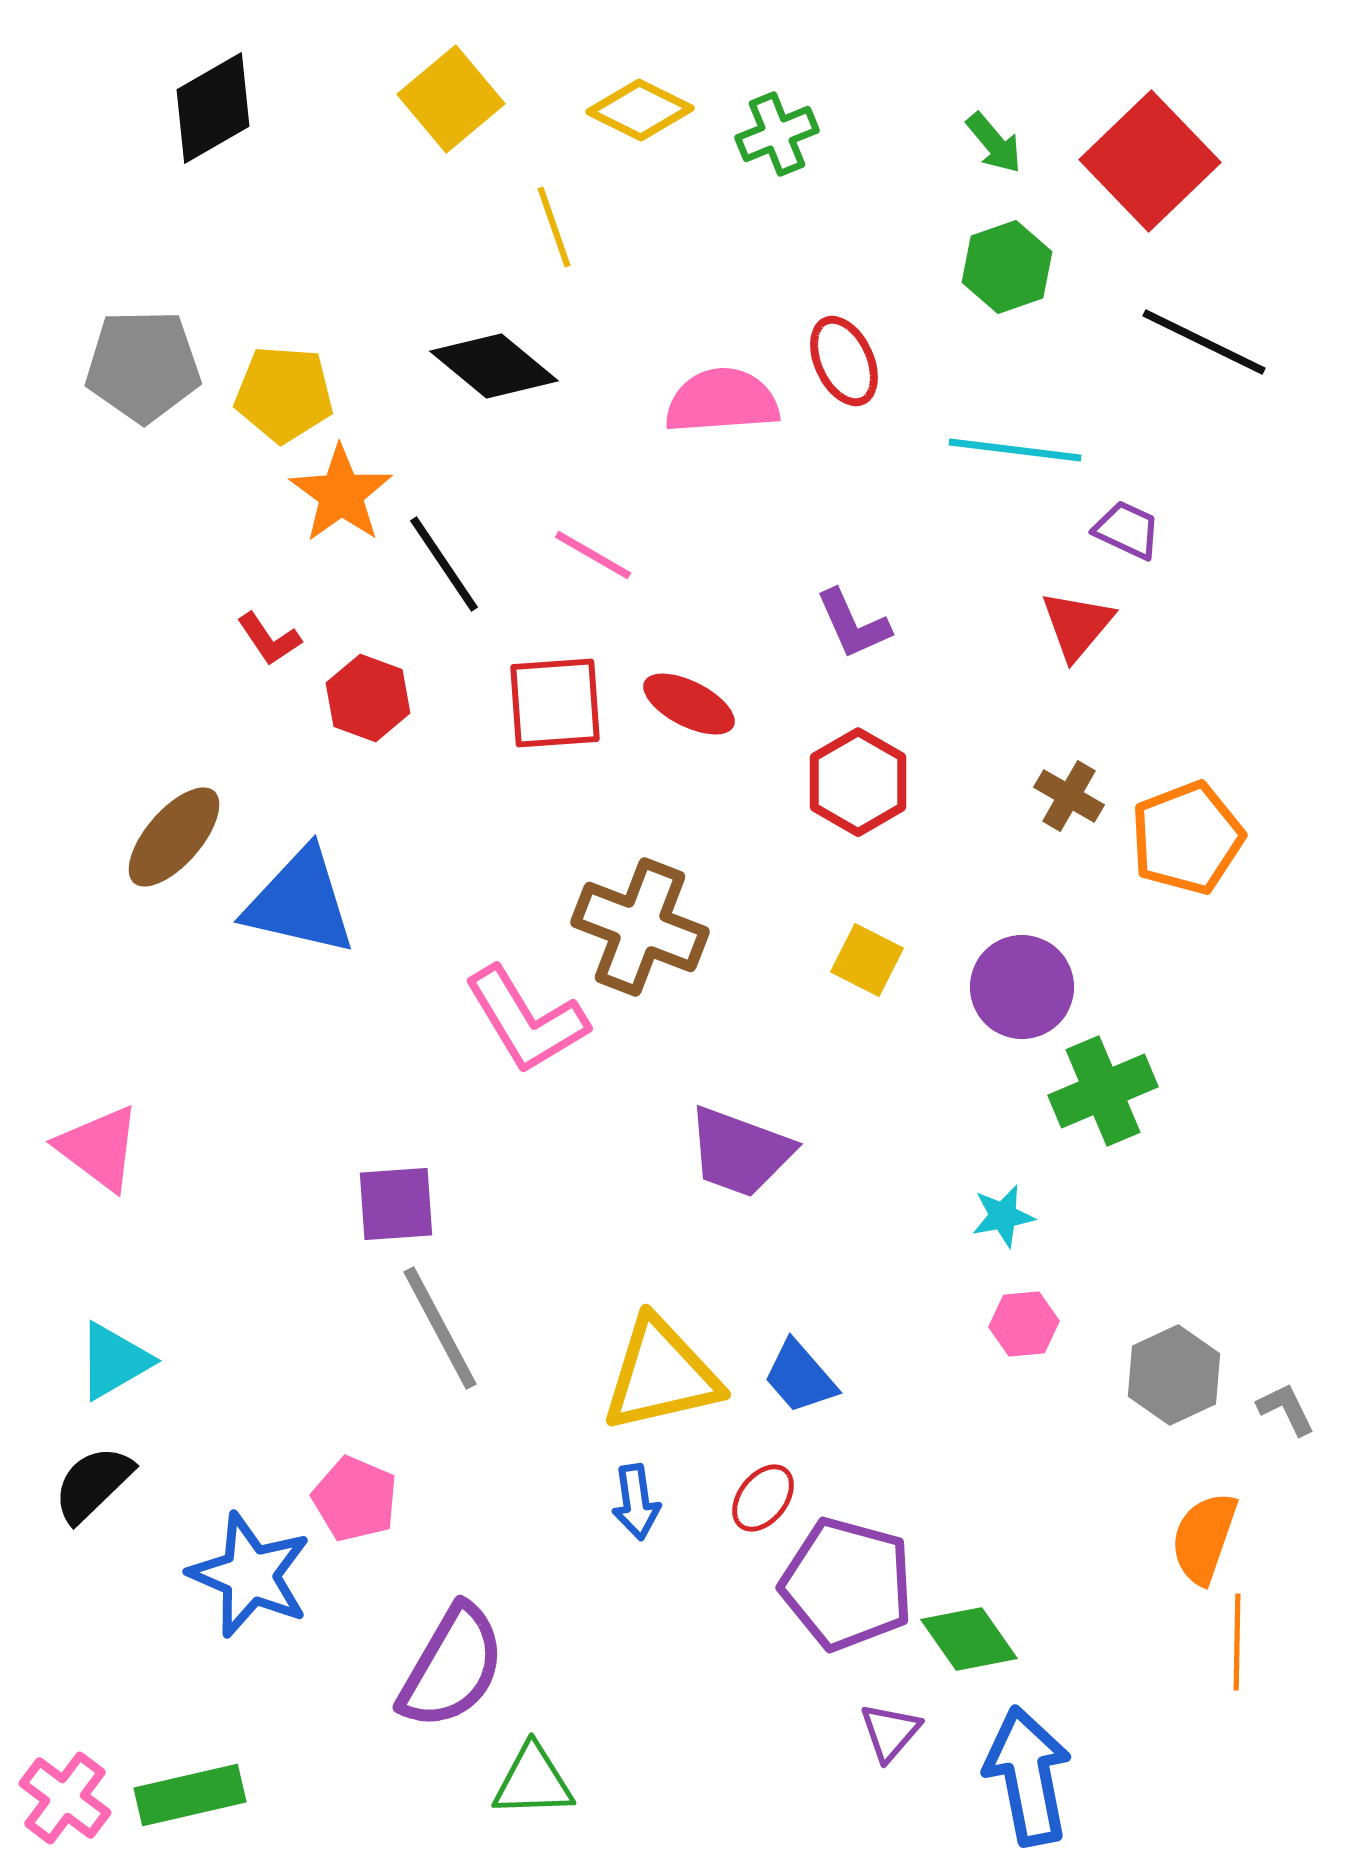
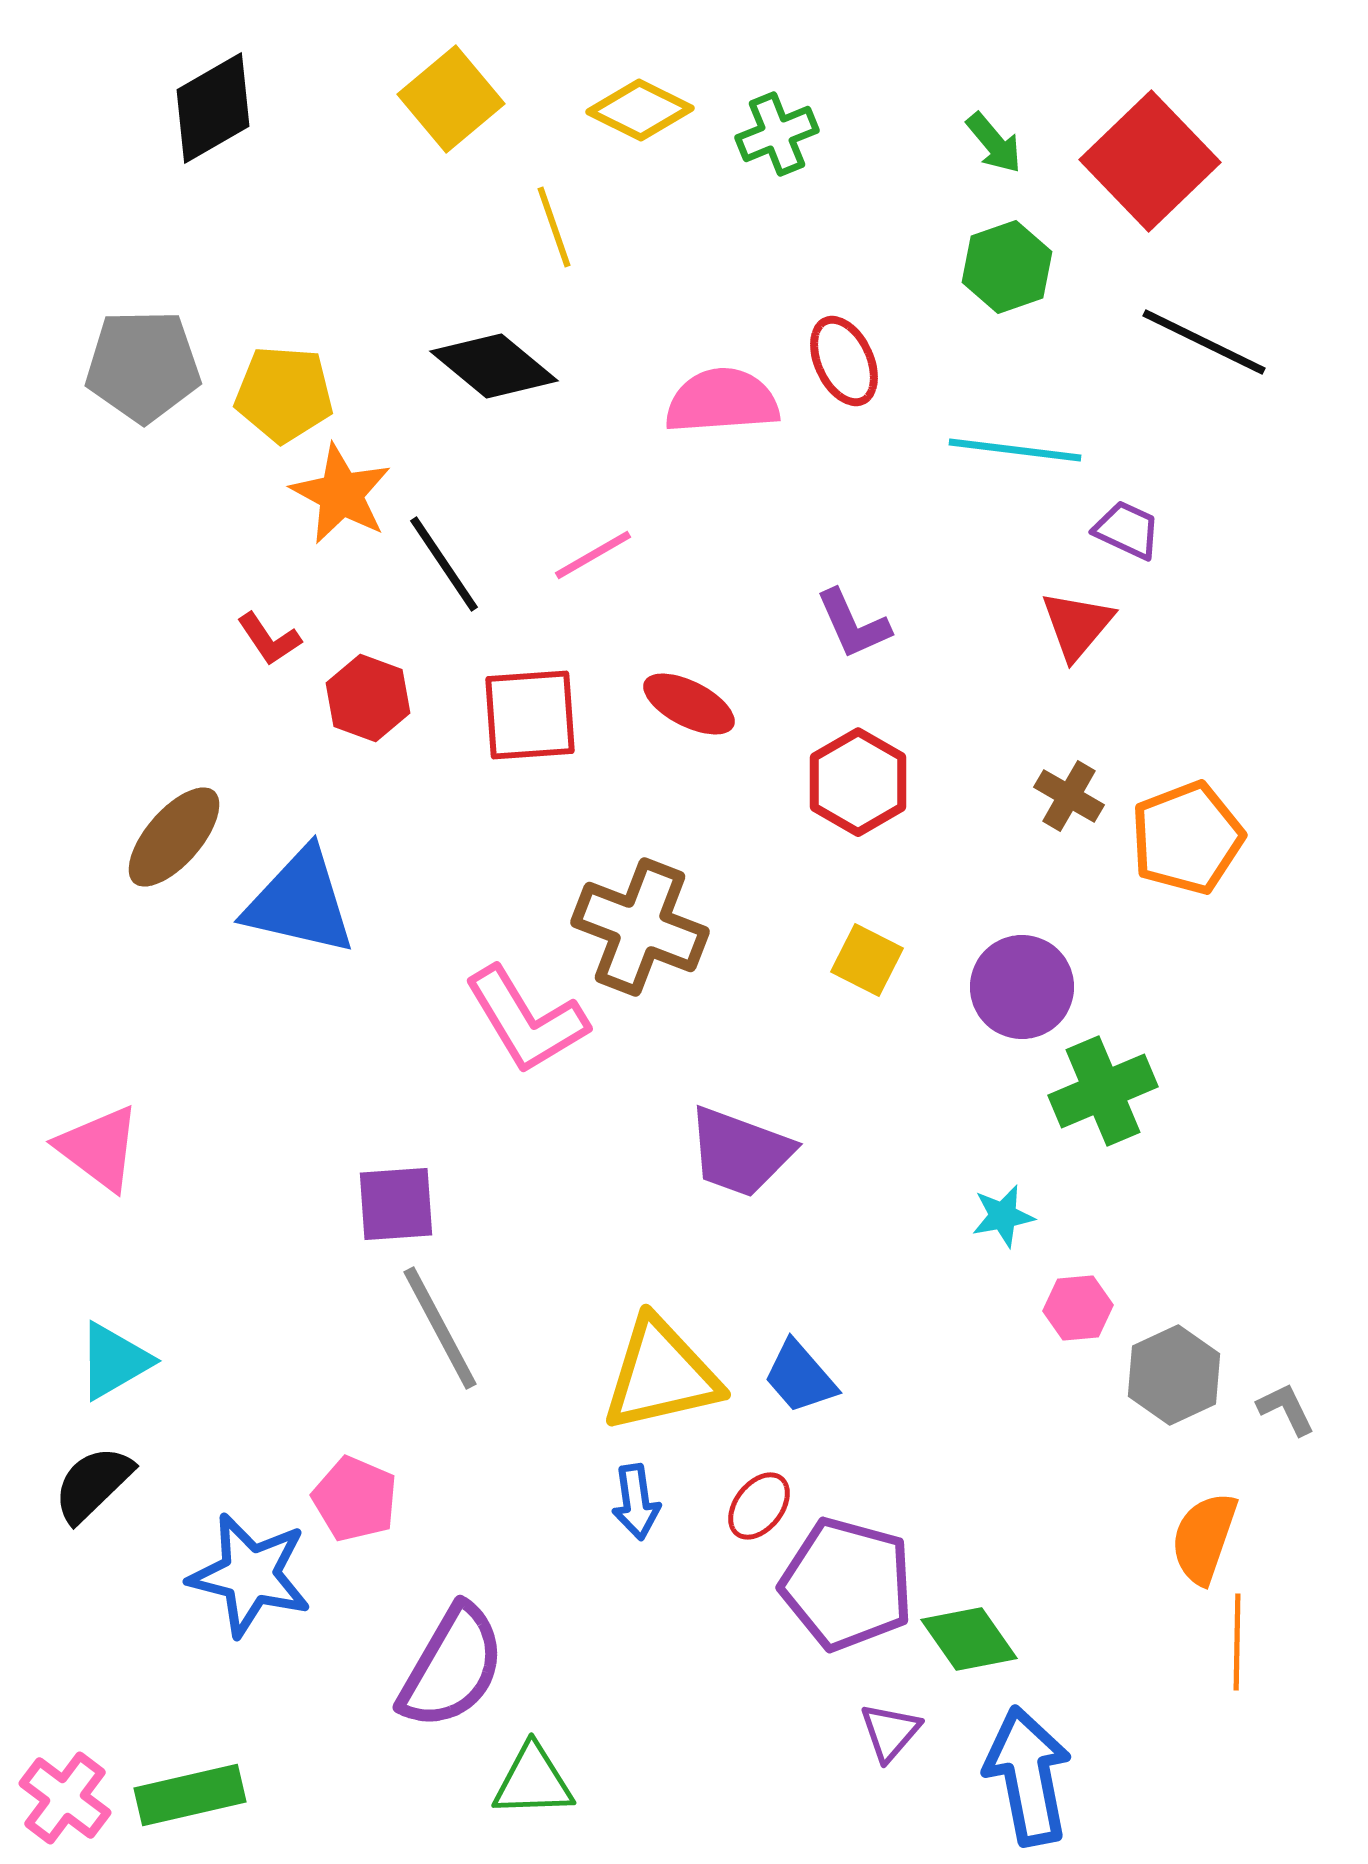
orange star at (341, 494): rotated 8 degrees counterclockwise
pink line at (593, 555): rotated 60 degrees counterclockwise
red square at (555, 703): moved 25 px left, 12 px down
pink hexagon at (1024, 1324): moved 54 px right, 16 px up
red ellipse at (763, 1498): moved 4 px left, 8 px down
blue star at (250, 1575): rotated 9 degrees counterclockwise
